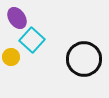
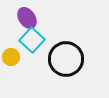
purple ellipse: moved 10 px right
black circle: moved 18 px left
